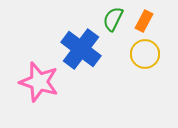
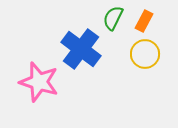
green semicircle: moved 1 px up
